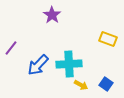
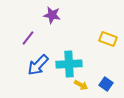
purple star: rotated 24 degrees counterclockwise
purple line: moved 17 px right, 10 px up
